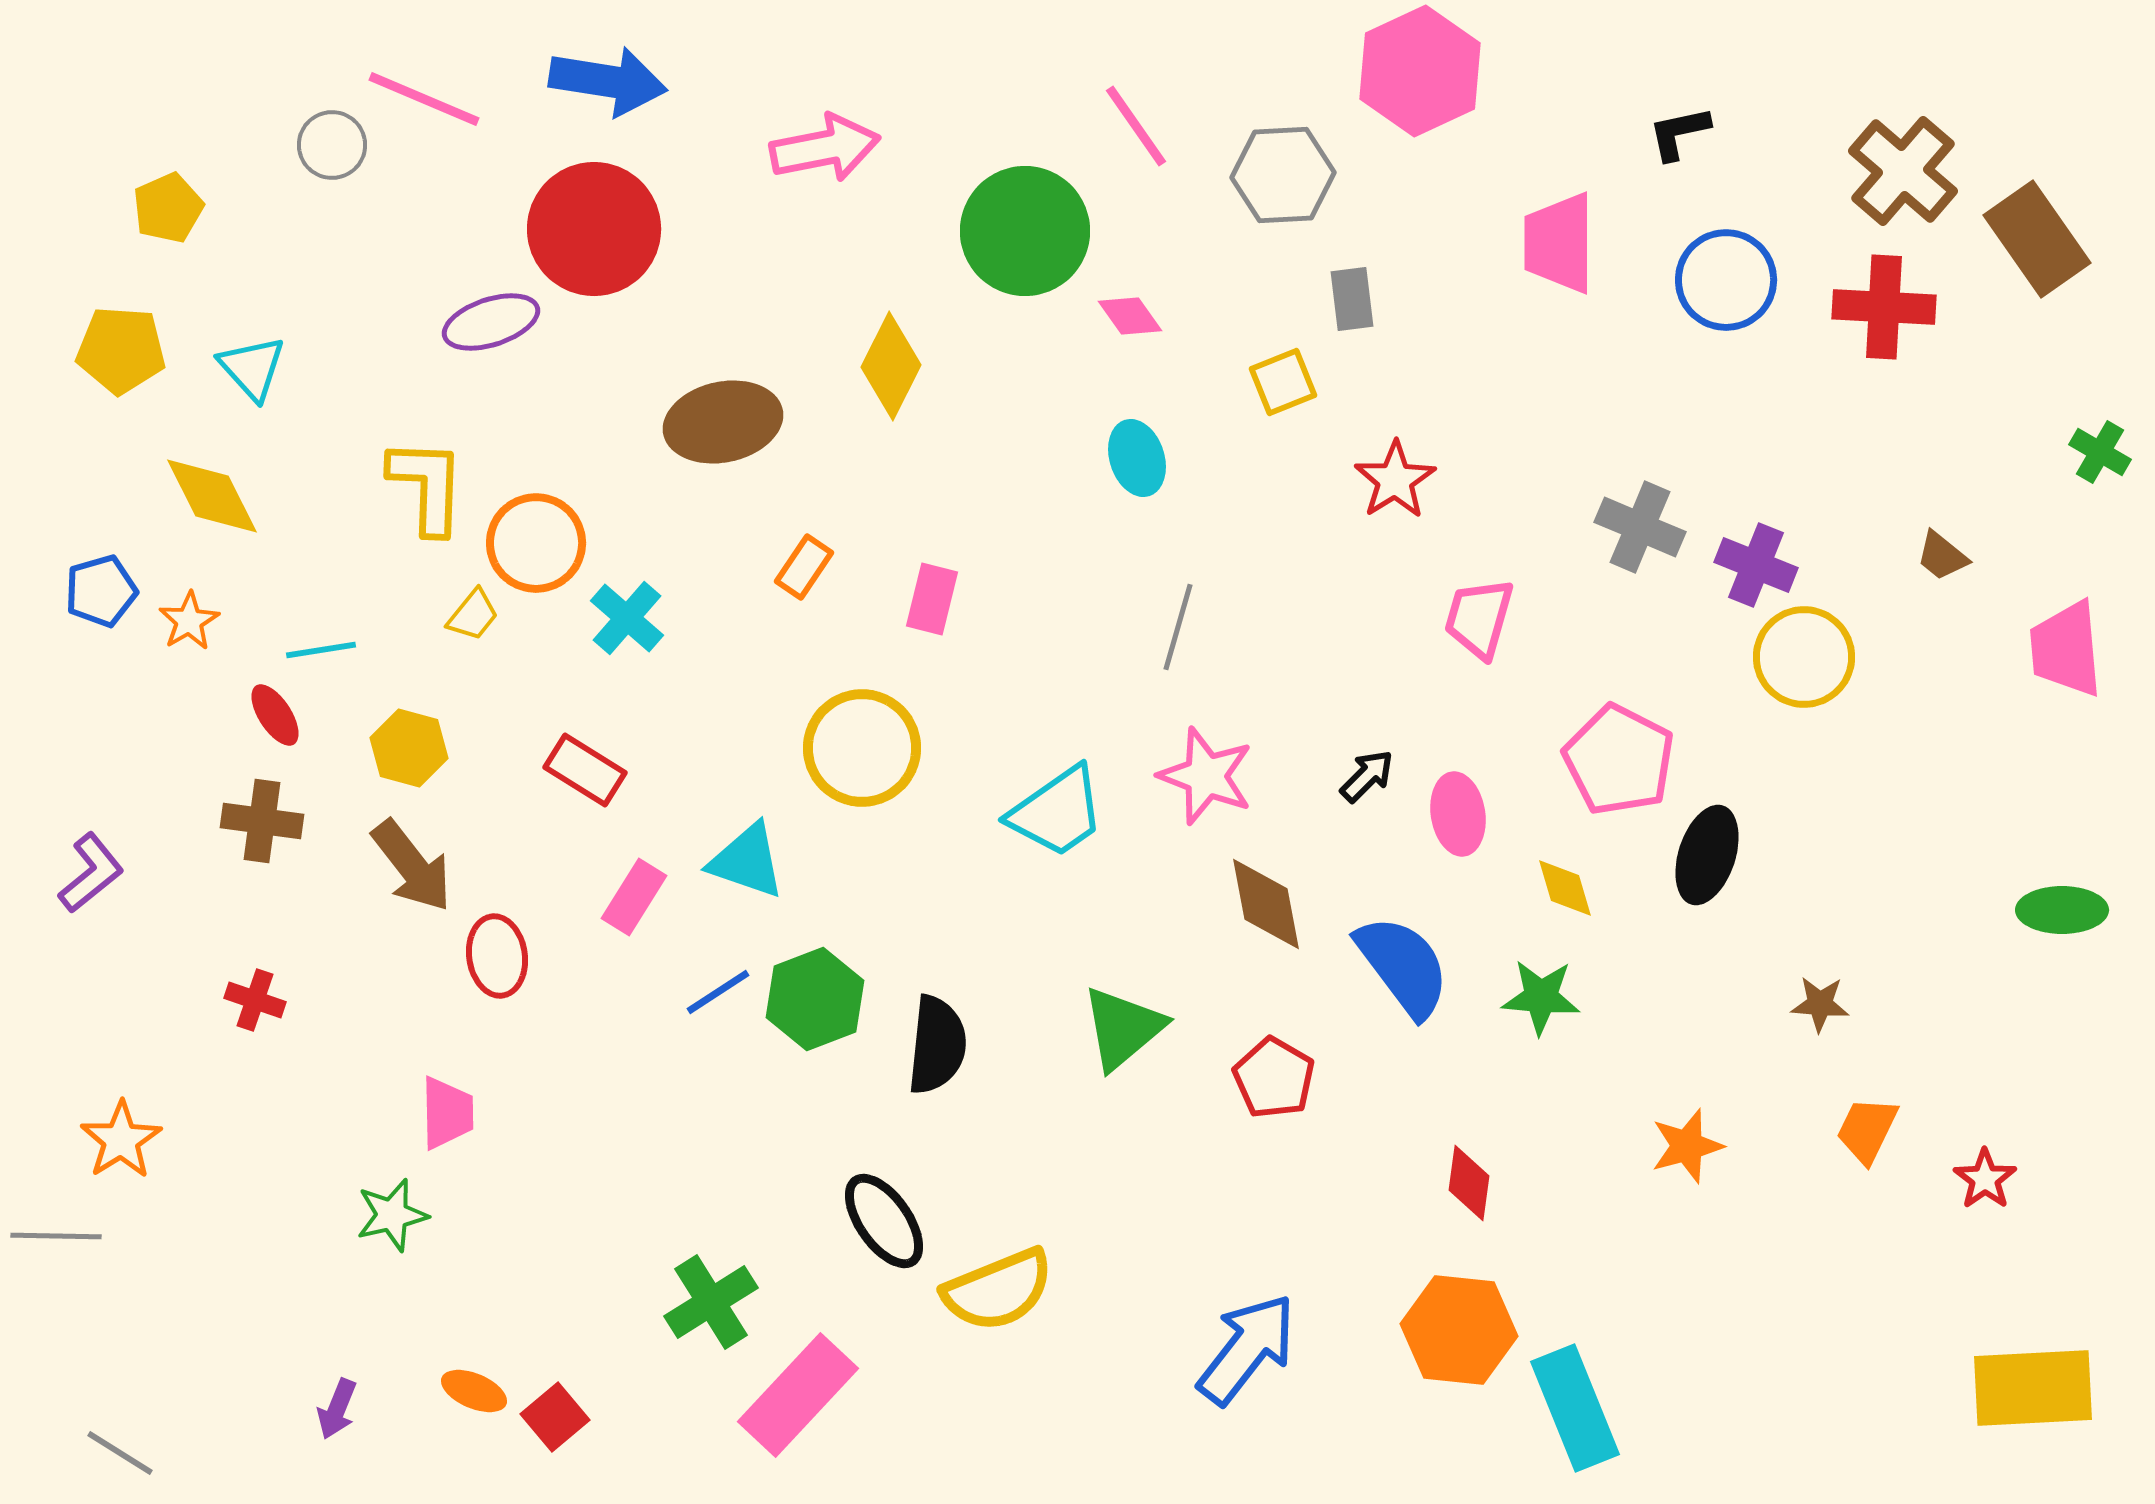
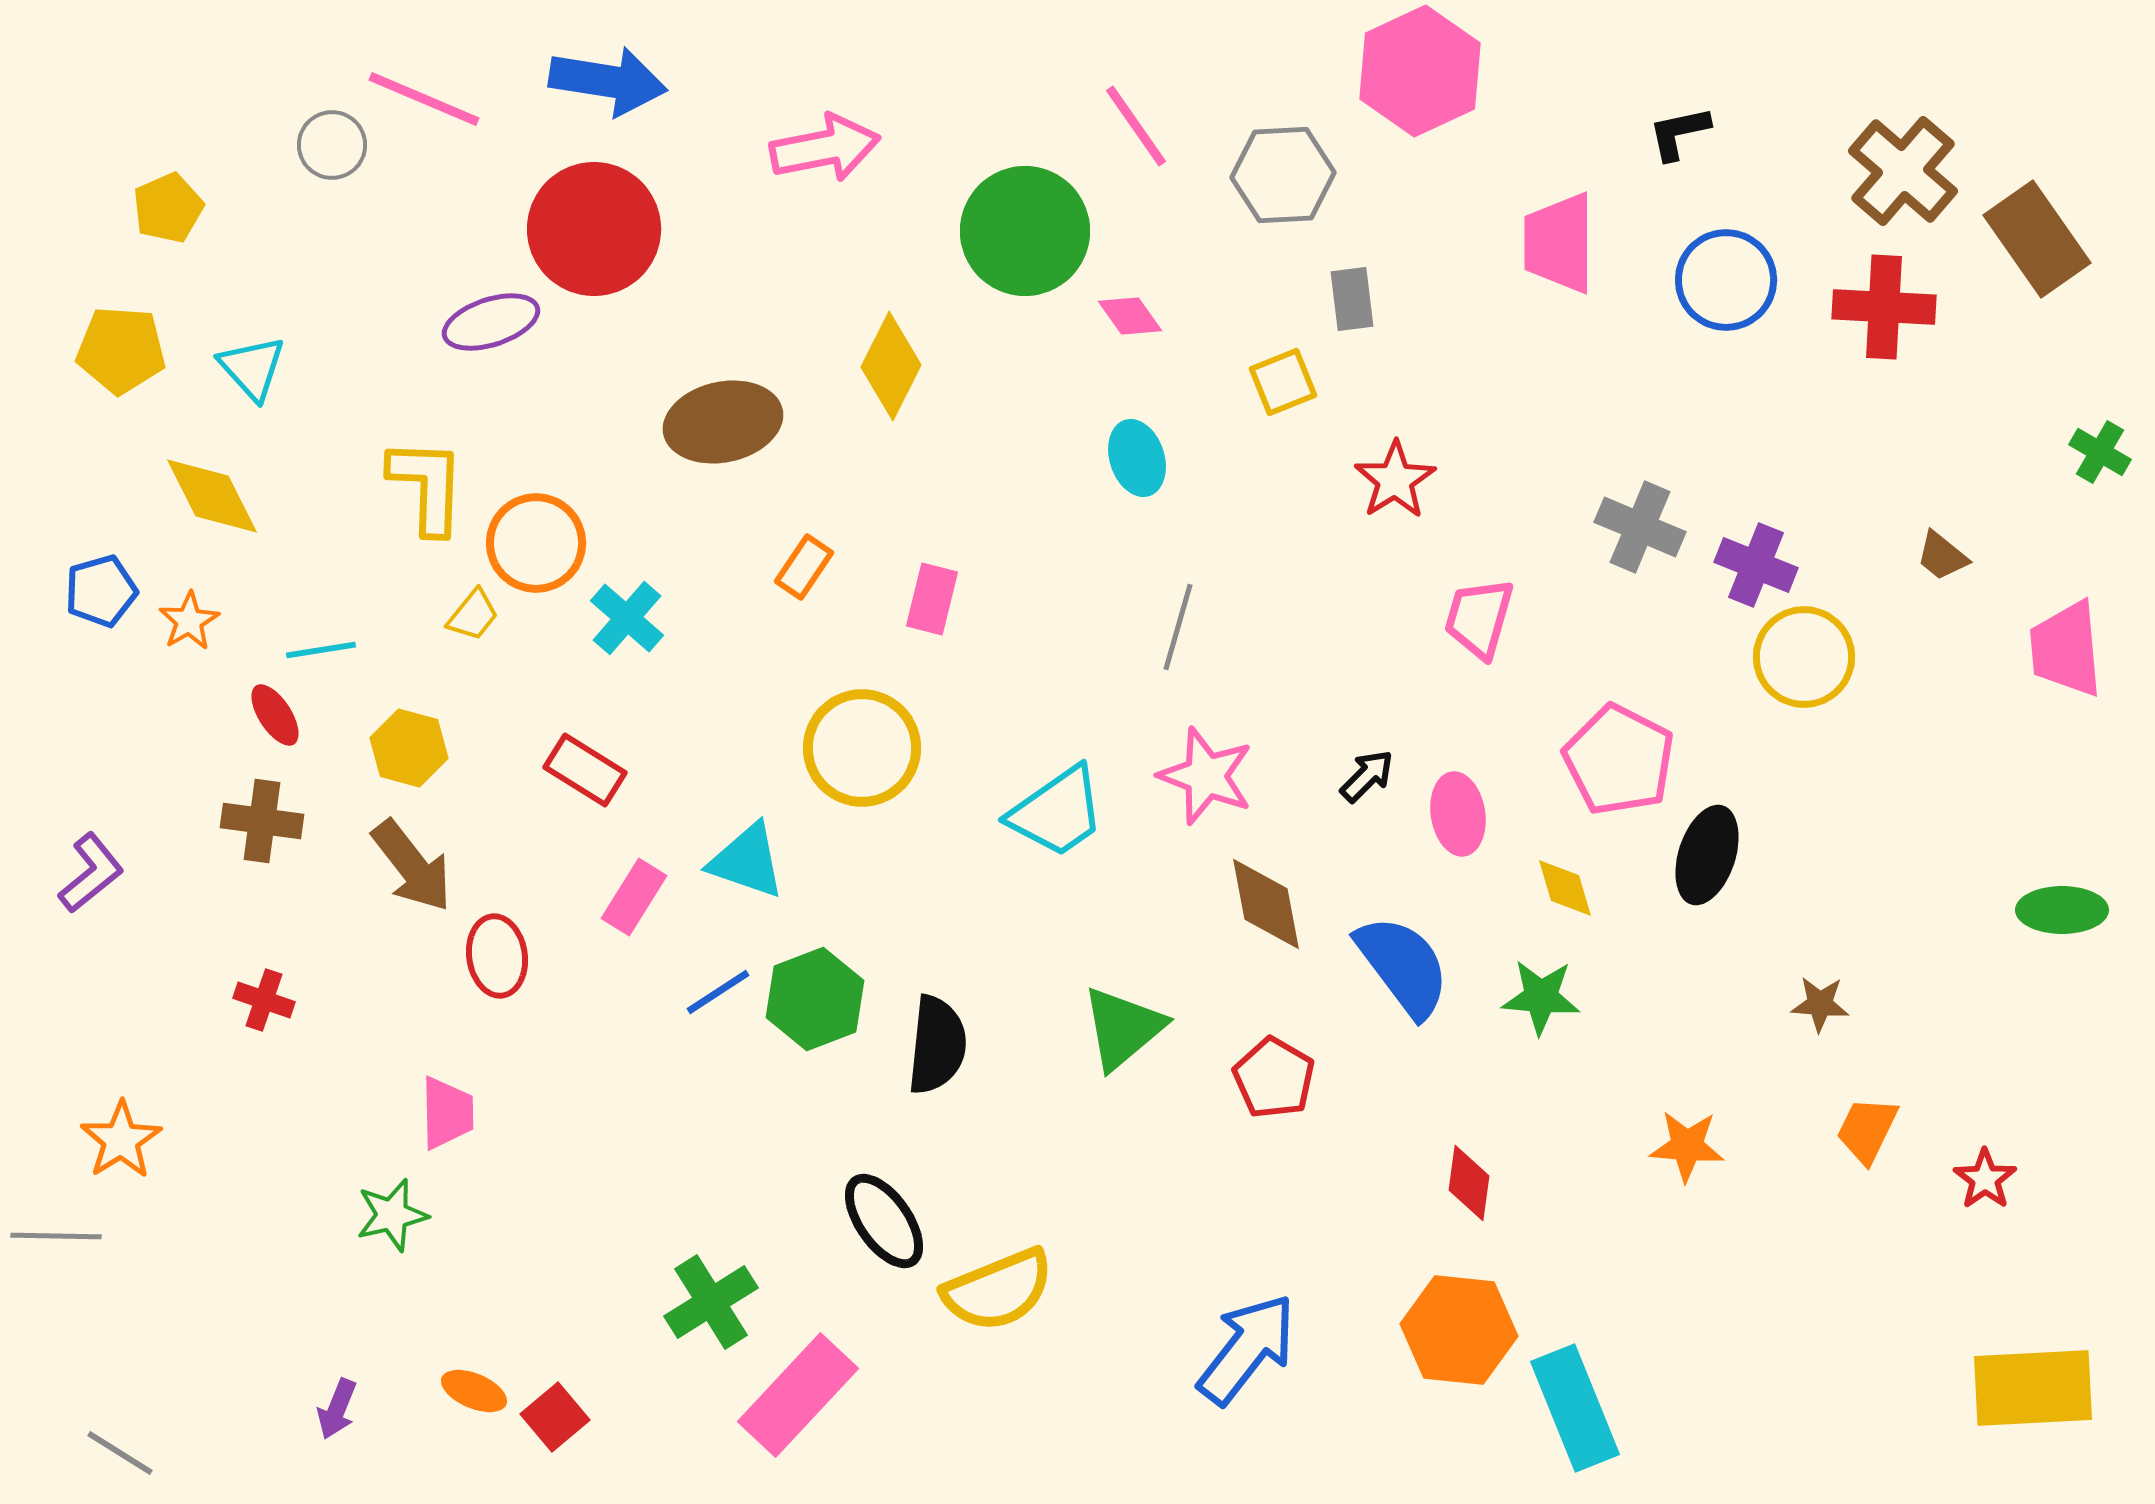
red cross at (255, 1000): moved 9 px right
orange star at (1687, 1146): rotated 20 degrees clockwise
